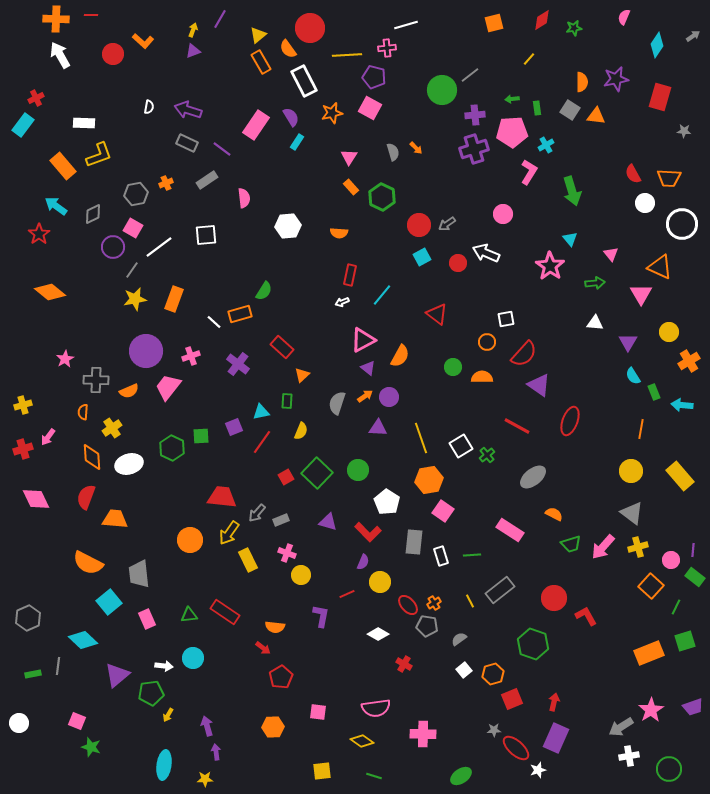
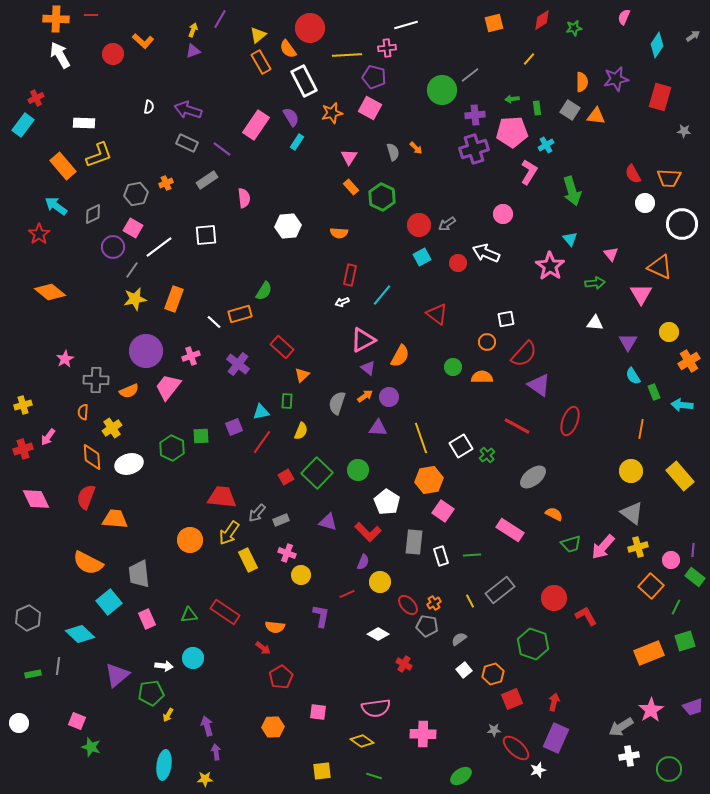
cyan diamond at (83, 640): moved 3 px left, 6 px up
